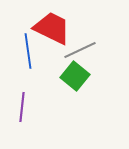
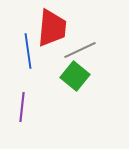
red trapezoid: rotated 69 degrees clockwise
